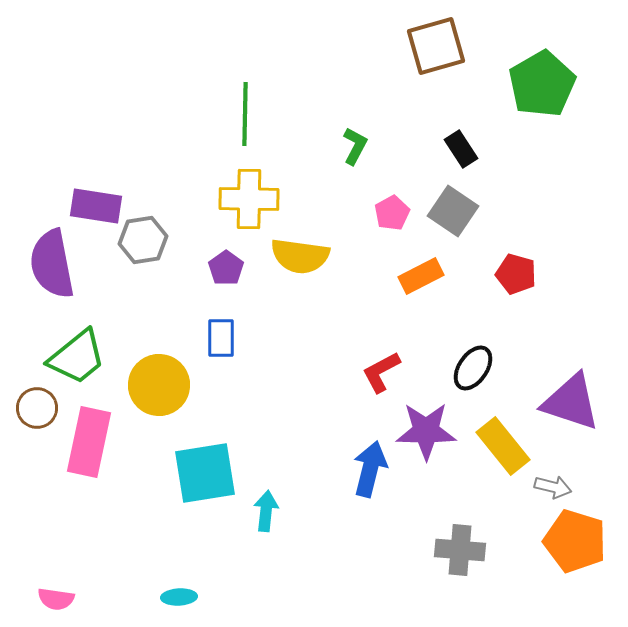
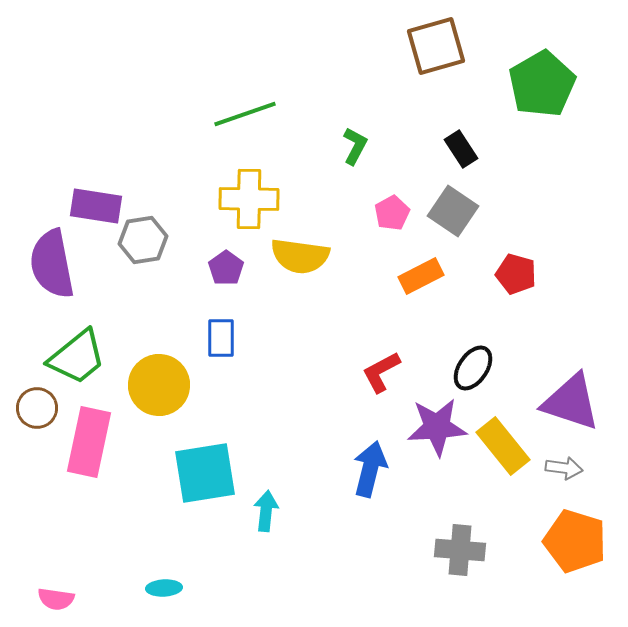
green line: rotated 70 degrees clockwise
purple star: moved 11 px right, 4 px up; rotated 4 degrees counterclockwise
gray arrow: moved 11 px right, 19 px up; rotated 6 degrees counterclockwise
cyan ellipse: moved 15 px left, 9 px up
